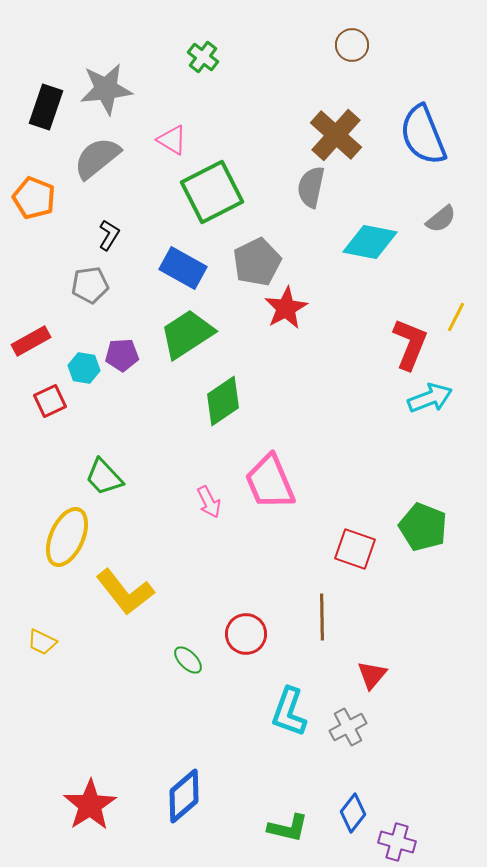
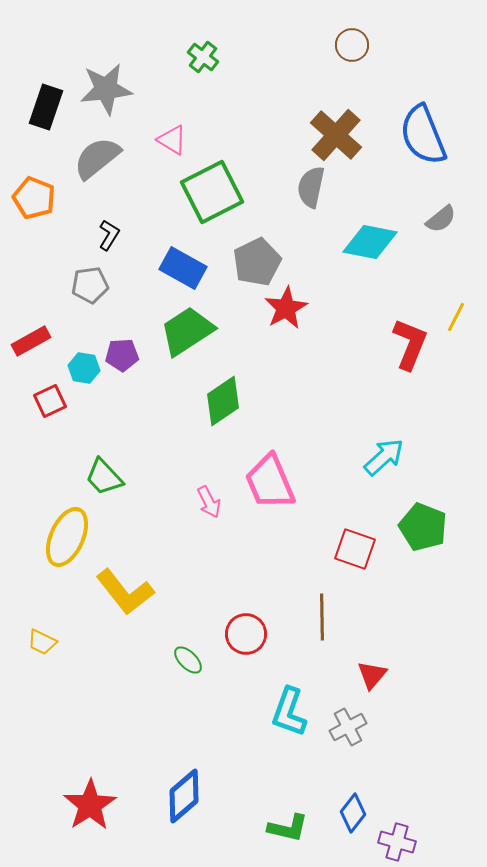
green trapezoid at (187, 334): moved 3 px up
cyan arrow at (430, 398): moved 46 px left, 59 px down; rotated 21 degrees counterclockwise
